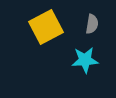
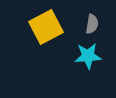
cyan star: moved 3 px right, 4 px up
